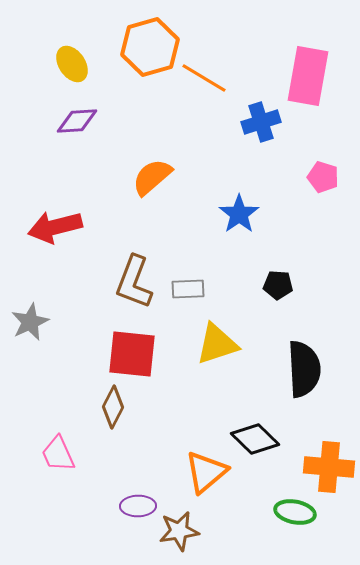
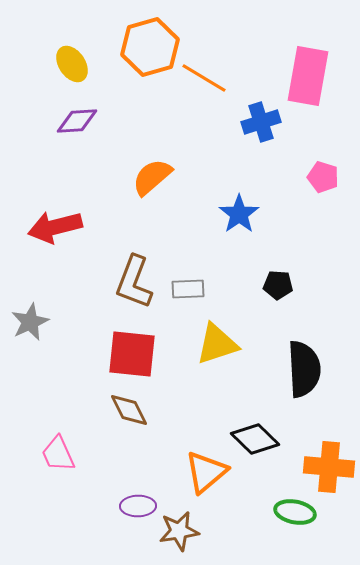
brown diamond: moved 16 px right, 3 px down; rotated 54 degrees counterclockwise
